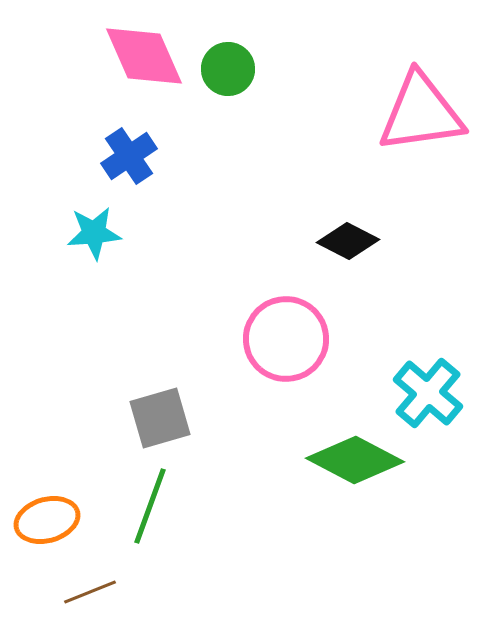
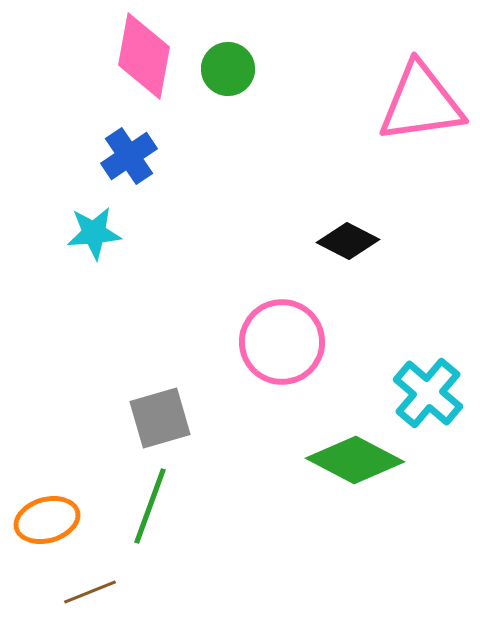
pink diamond: rotated 34 degrees clockwise
pink triangle: moved 10 px up
pink circle: moved 4 px left, 3 px down
